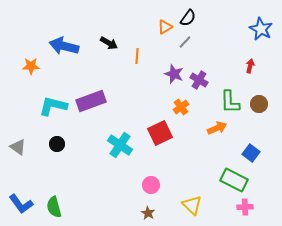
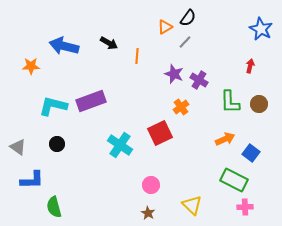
orange arrow: moved 8 px right, 11 px down
blue L-shape: moved 11 px right, 24 px up; rotated 55 degrees counterclockwise
